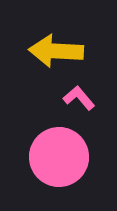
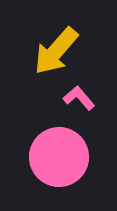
yellow arrow: rotated 52 degrees counterclockwise
